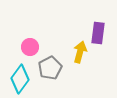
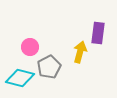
gray pentagon: moved 1 px left, 1 px up
cyan diamond: moved 1 px up; rotated 68 degrees clockwise
